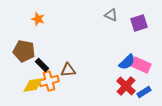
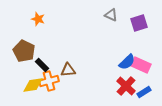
brown pentagon: rotated 15 degrees clockwise
